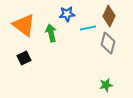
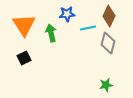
orange triangle: rotated 20 degrees clockwise
